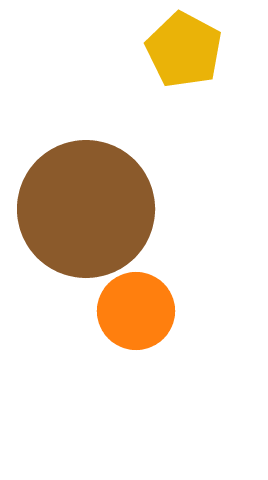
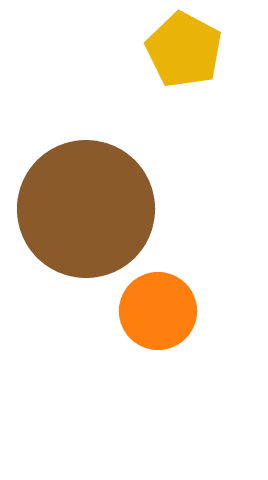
orange circle: moved 22 px right
